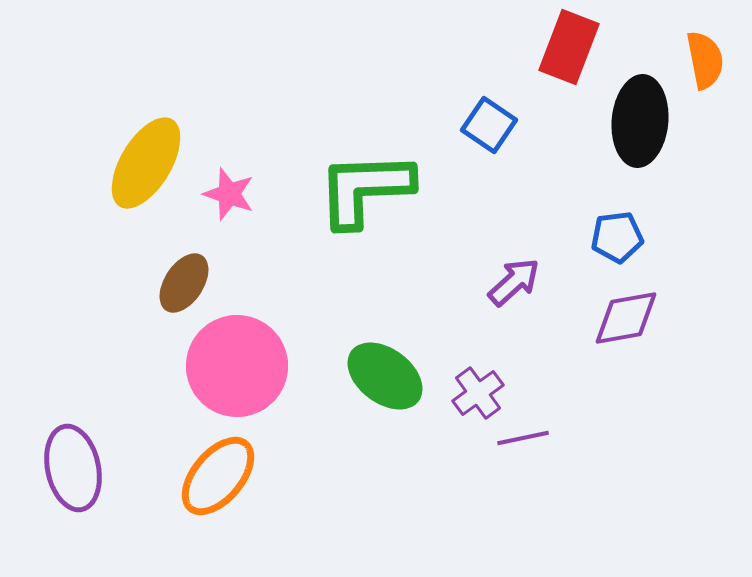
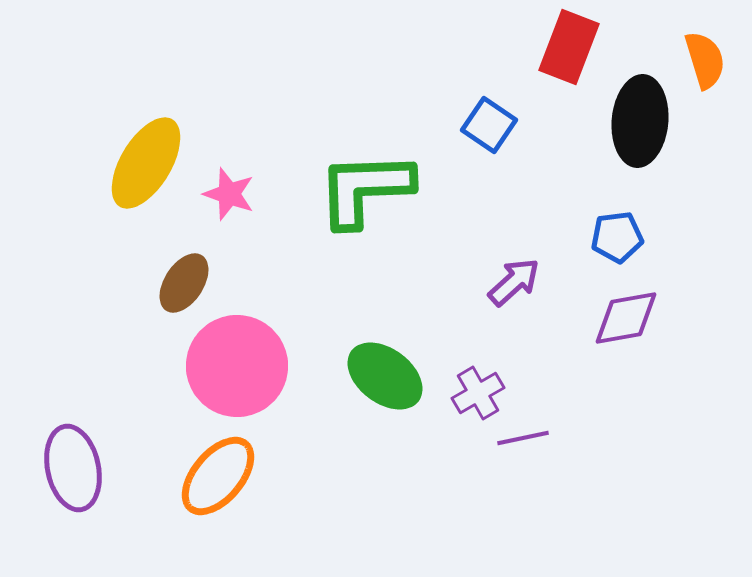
orange semicircle: rotated 6 degrees counterclockwise
purple cross: rotated 6 degrees clockwise
